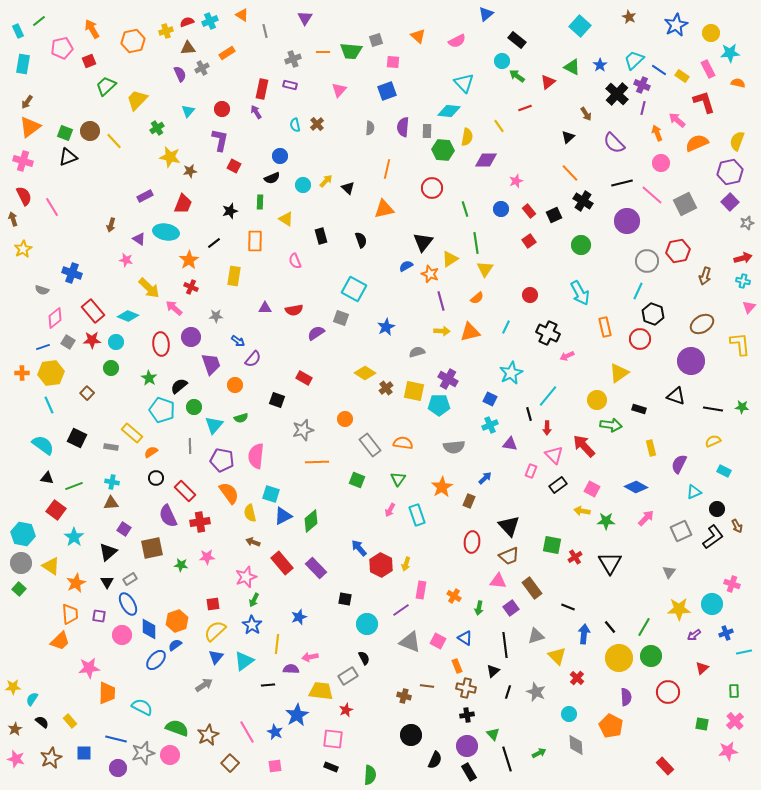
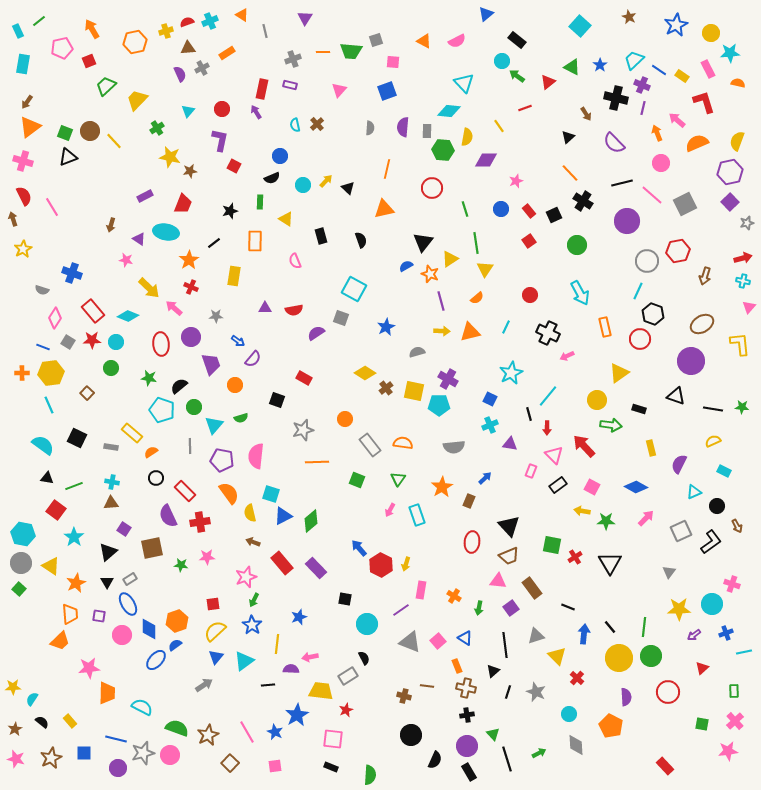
orange triangle at (418, 36): moved 6 px right, 5 px down; rotated 14 degrees counterclockwise
orange hexagon at (133, 41): moved 2 px right, 1 px down
black cross at (617, 94): moved 1 px left, 4 px down; rotated 30 degrees counterclockwise
green circle at (581, 245): moved 4 px left
pink diamond at (55, 318): rotated 20 degrees counterclockwise
blue line at (43, 347): rotated 40 degrees clockwise
green star at (149, 378): rotated 21 degrees counterclockwise
pink square at (592, 489): moved 2 px up
black circle at (717, 509): moved 3 px up
black L-shape at (713, 537): moved 2 px left, 5 px down
green line at (644, 627): rotated 24 degrees counterclockwise
pink square at (438, 641): rotated 21 degrees clockwise
